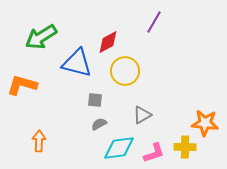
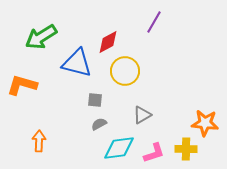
yellow cross: moved 1 px right, 2 px down
